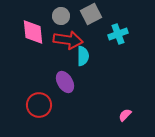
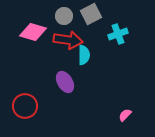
gray circle: moved 3 px right
pink diamond: rotated 68 degrees counterclockwise
cyan semicircle: moved 1 px right, 1 px up
red circle: moved 14 px left, 1 px down
